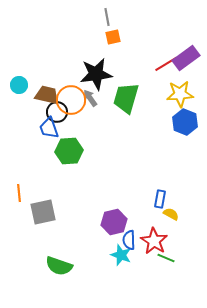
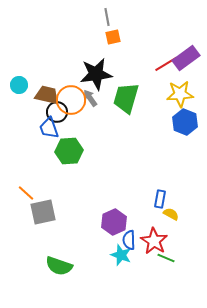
orange line: moved 7 px right; rotated 42 degrees counterclockwise
purple hexagon: rotated 10 degrees counterclockwise
